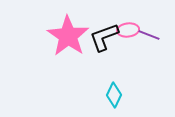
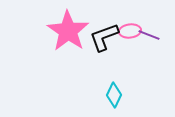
pink ellipse: moved 2 px right, 1 px down
pink star: moved 5 px up
